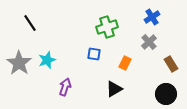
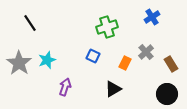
gray cross: moved 3 px left, 10 px down
blue square: moved 1 px left, 2 px down; rotated 16 degrees clockwise
black triangle: moved 1 px left
black circle: moved 1 px right
